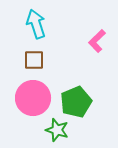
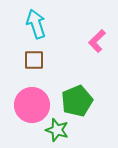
pink circle: moved 1 px left, 7 px down
green pentagon: moved 1 px right, 1 px up
